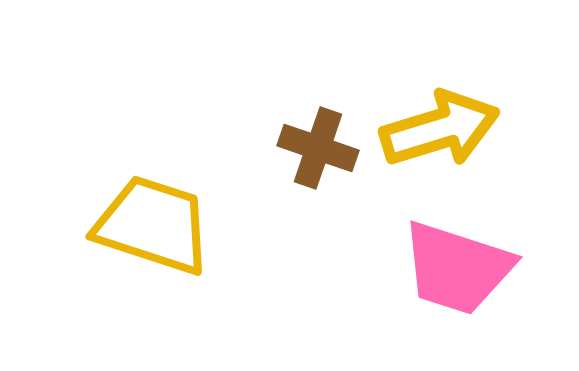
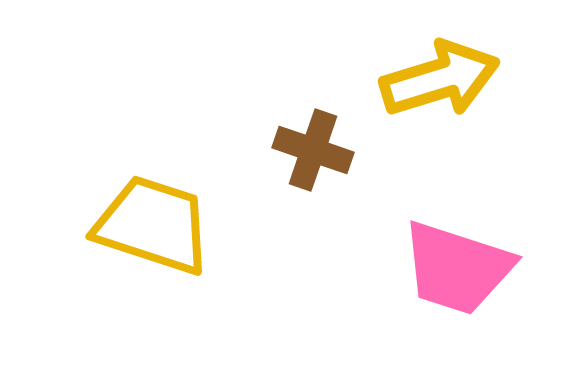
yellow arrow: moved 50 px up
brown cross: moved 5 px left, 2 px down
